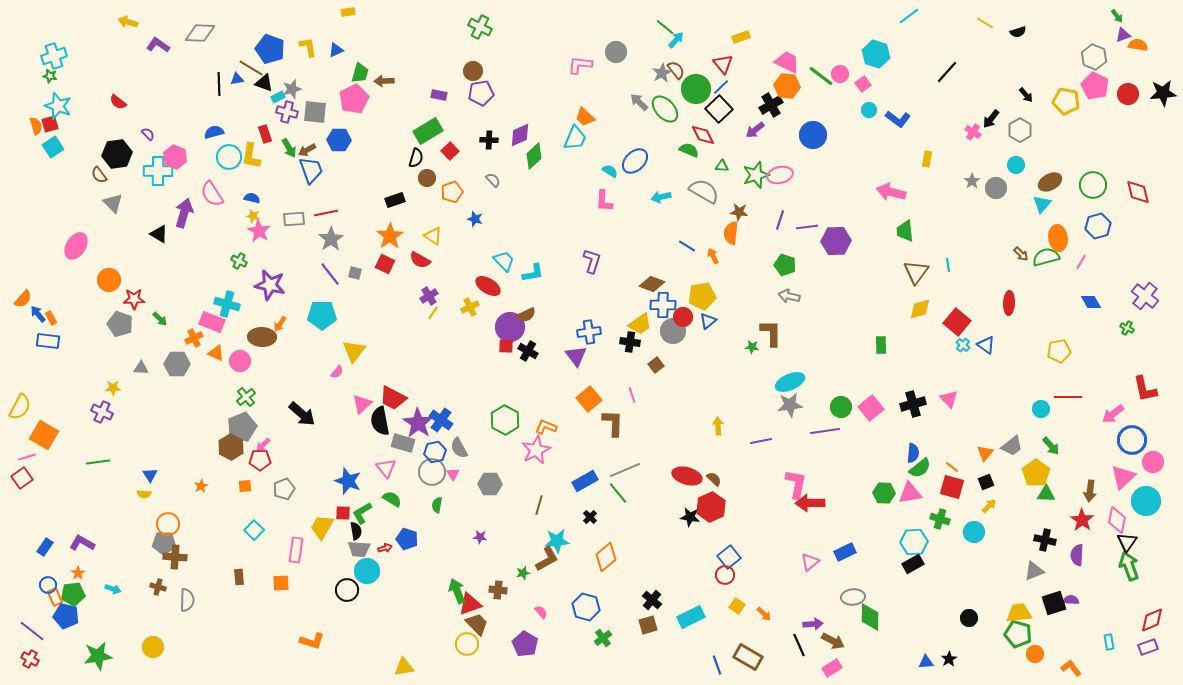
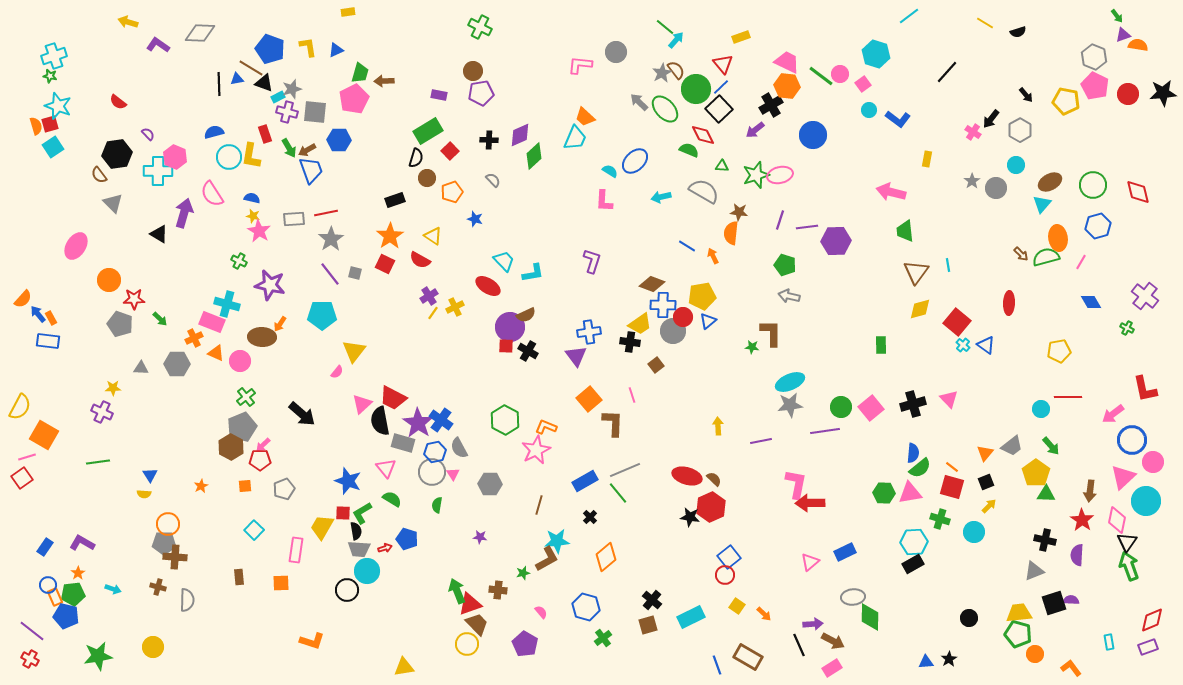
yellow cross at (470, 307): moved 15 px left
